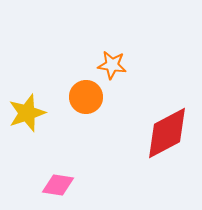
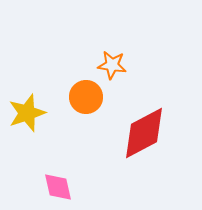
red diamond: moved 23 px left
pink diamond: moved 2 px down; rotated 68 degrees clockwise
